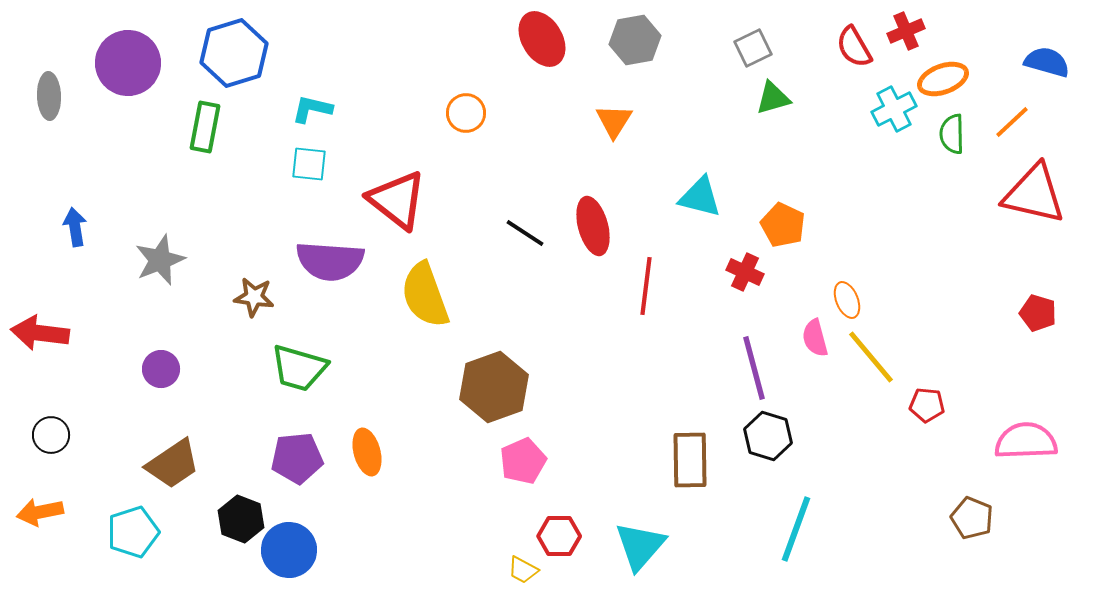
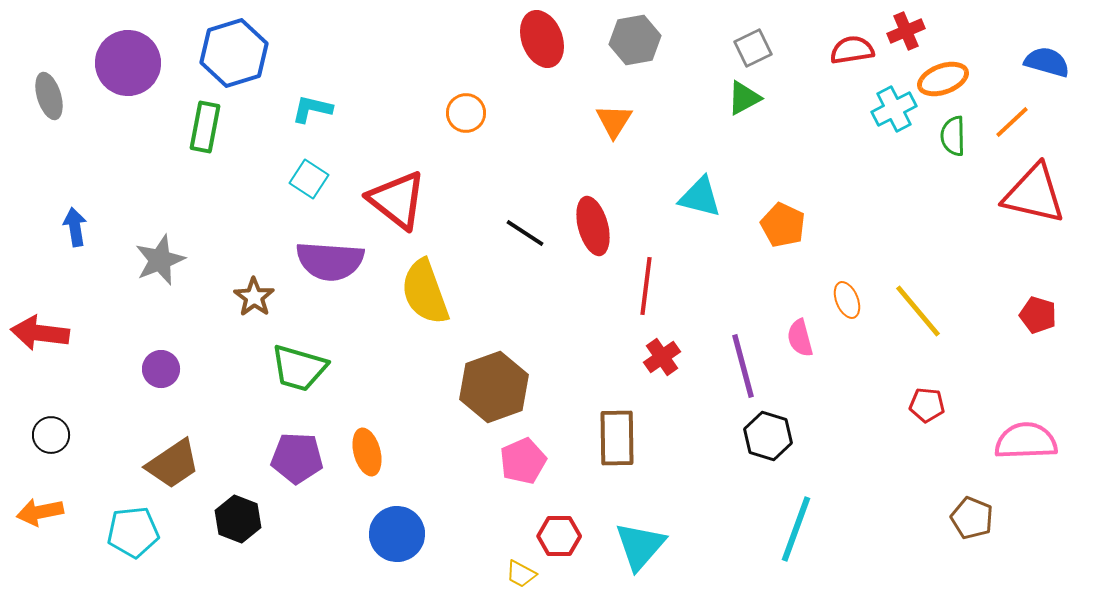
red ellipse at (542, 39): rotated 10 degrees clockwise
red semicircle at (854, 47): moved 2 px left, 3 px down; rotated 111 degrees clockwise
gray ellipse at (49, 96): rotated 15 degrees counterclockwise
green triangle at (773, 98): moved 29 px left; rotated 12 degrees counterclockwise
green semicircle at (952, 134): moved 1 px right, 2 px down
cyan square at (309, 164): moved 15 px down; rotated 27 degrees clockwise
red cross at (745, 272): moved 83 px left, 85 px down; rotated 30 degrees clockwise
yellow semicircle at (425, 295): moved 3 px up
brown star at (254, 297): rotated 27 degrees clockwise
red pentagon at (1038, 313): moved 2 px down
pink semicircle at (815, 338): moved 15 px left
yellow line at (871, 357): moved 47 px right, 46 px up
purple line at (754, 368): moved 11 px left, 2 px up
purple pentagon at (297, 458): rotated 9 degrees clockwise
brown rectangle at (690, 460): moved 73 px left, 22 px up
black hexagon at (241, 519): moved 3 px left
cyan pentagon at (133, 532): rotated 12 degrees clockwise
blue circle at (289, 550): moved 108 px right, 16 px up
yellow trapezoid at (523, 570): moved 2 px left, 4 px down
